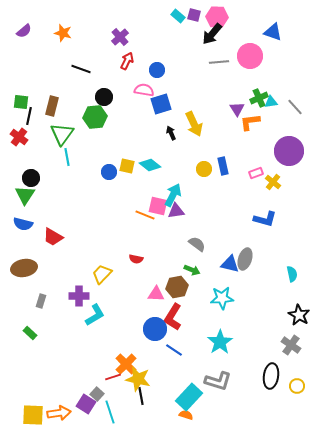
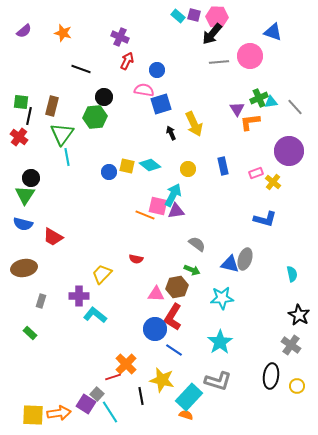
purple cross at (120, 37): rotated 24 degrees counterclockwise
yellow circle at (204, 169): moved 16 px left
cyan L-shape at (95, 315): rotated 110 degrees counterclockwise
yellow star at (138, 379): moved 24 px right, 1 px down
cyan line at (110, 412): rotated 15 degrees counterclockwise
